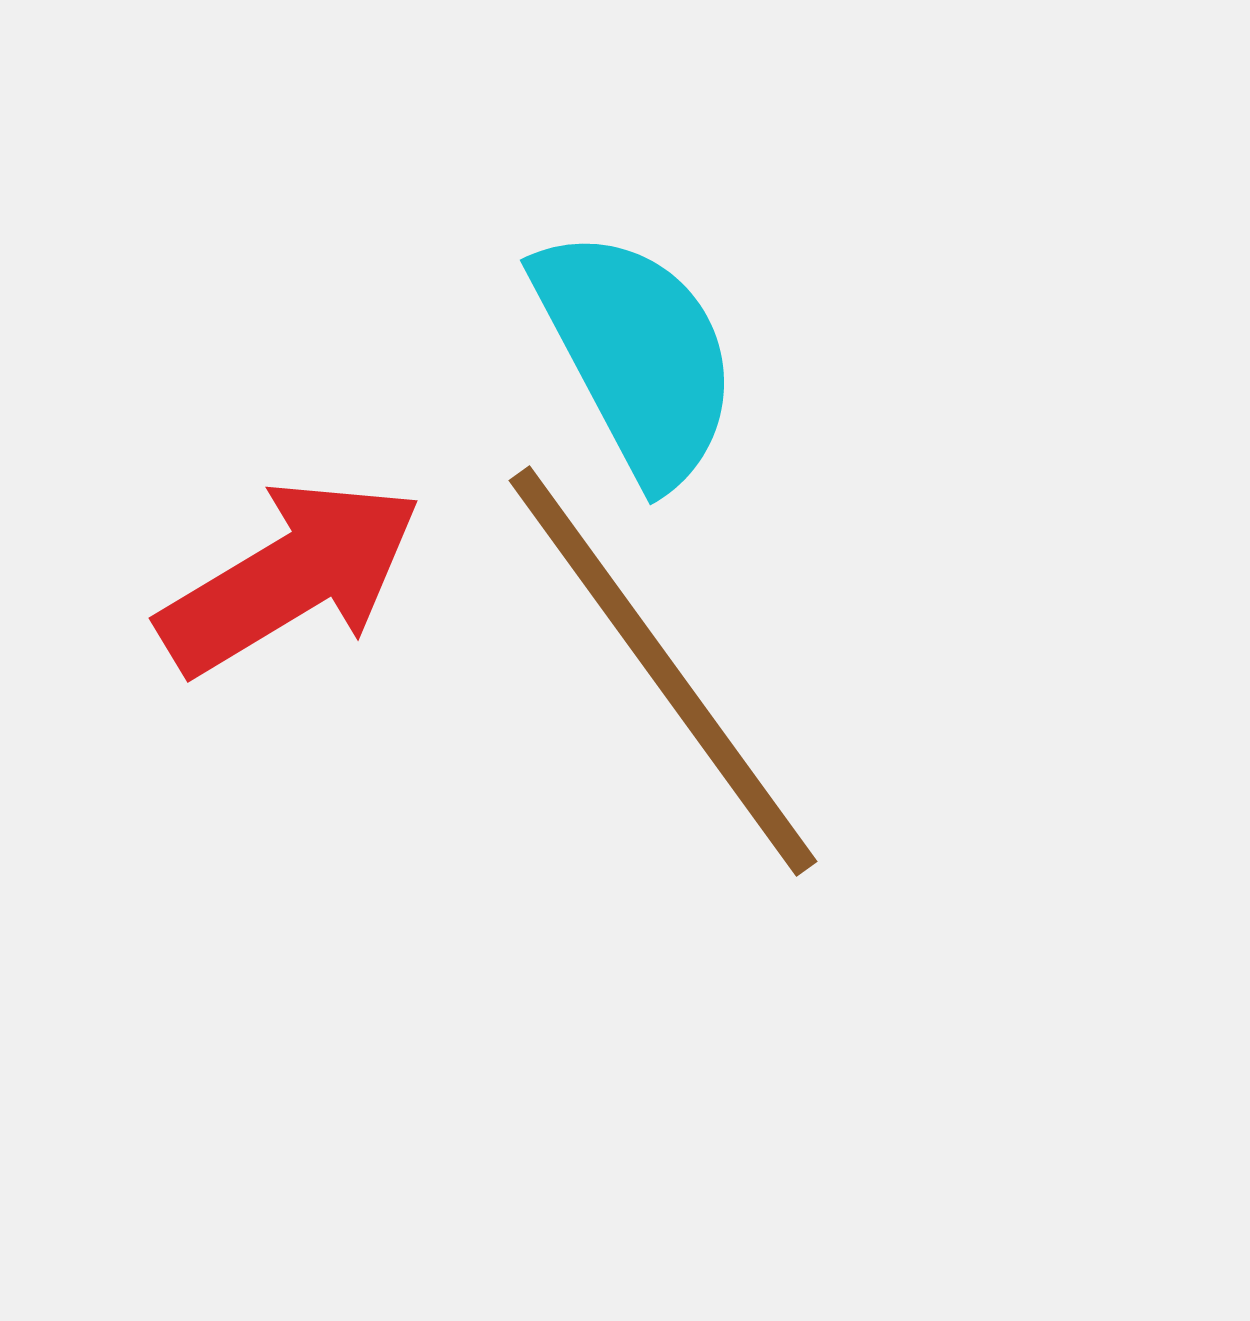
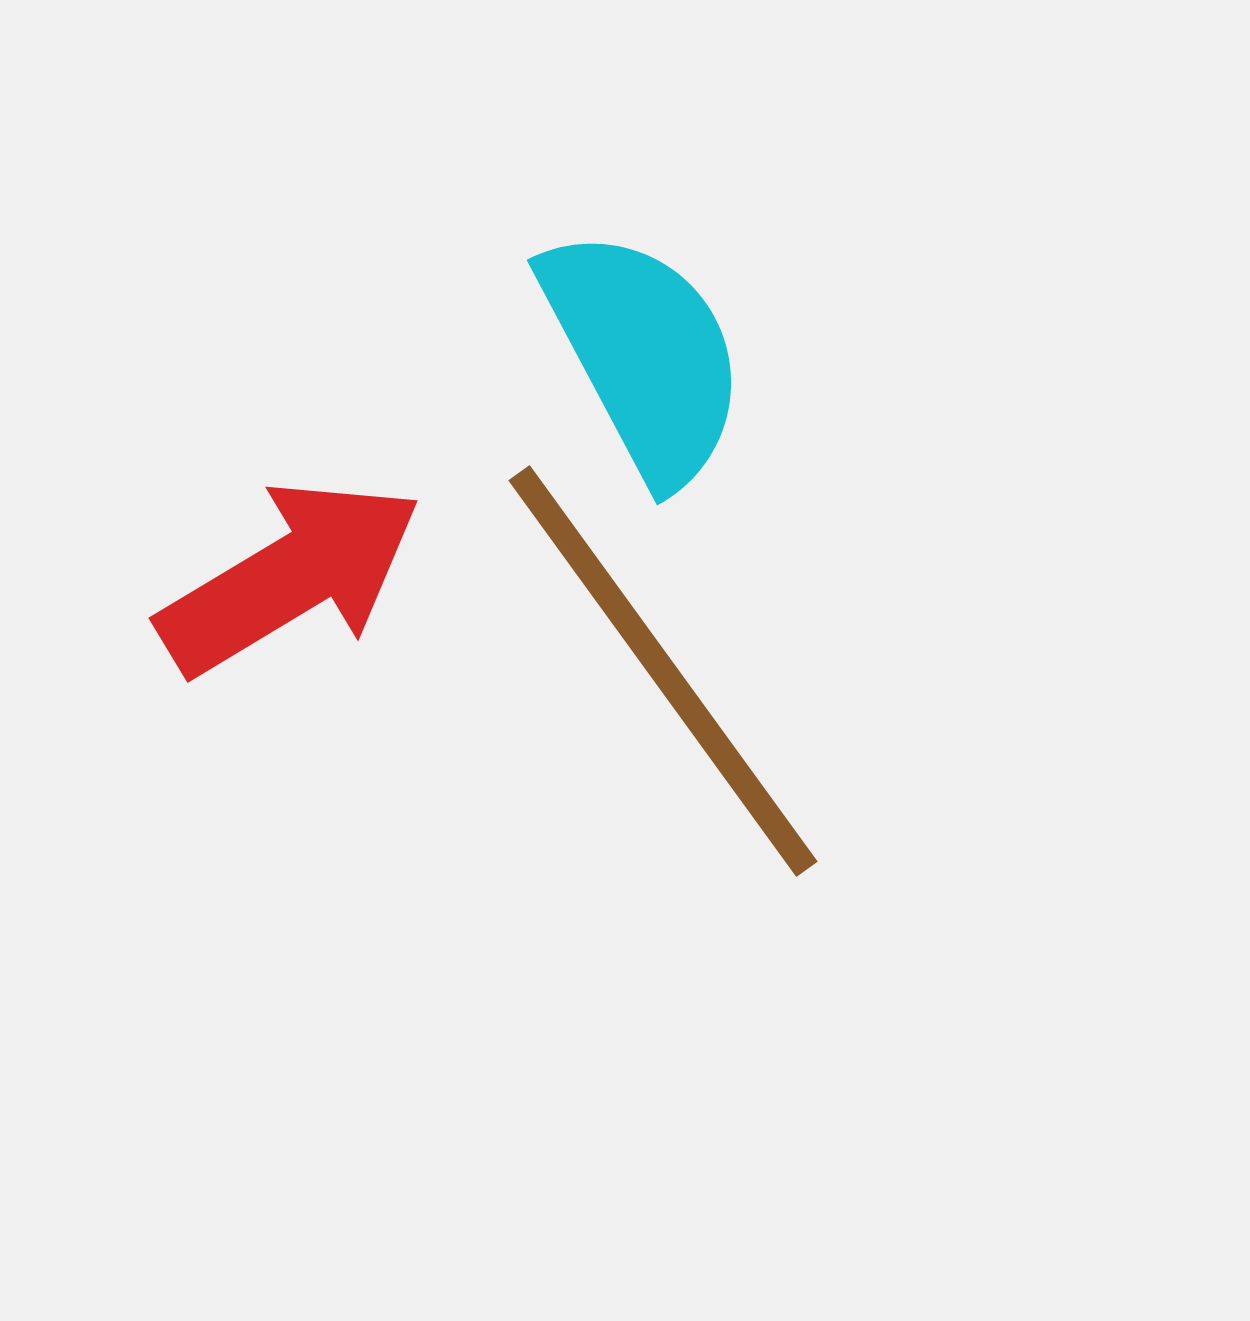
cyan semicircle: moved 7 px right
